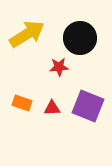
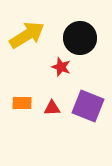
yellow arrow: moved 1 px down
red star: moved 2 px right; rotated 24 degrees clockwise
orange rectangle: rotated 18 degrees counterclockwise
